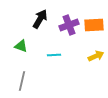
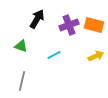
black arrow: moved 3 px left
orange rectangle: rotated 18 degrees clockwise
cyan line: rotated 24 degrees counterclockwise
